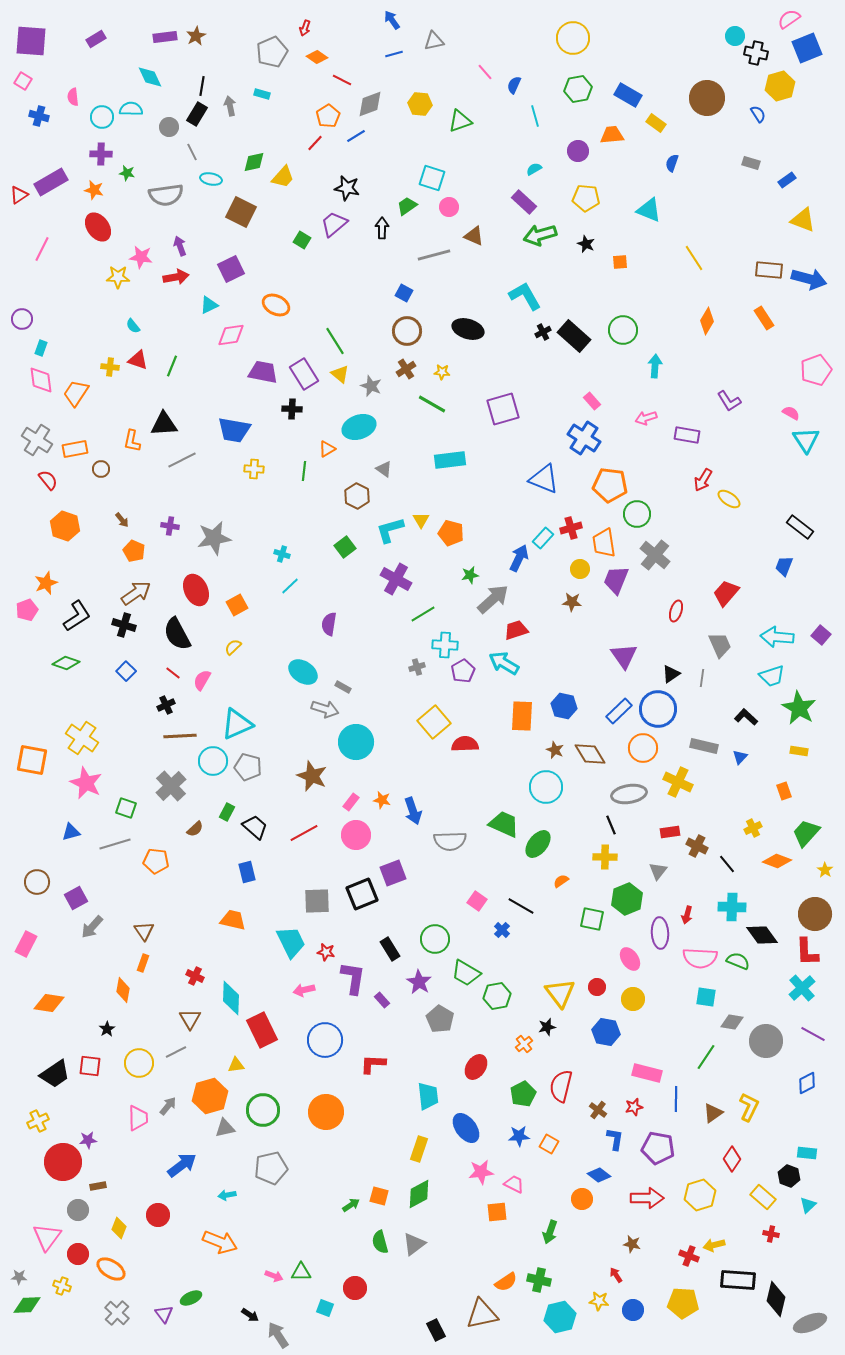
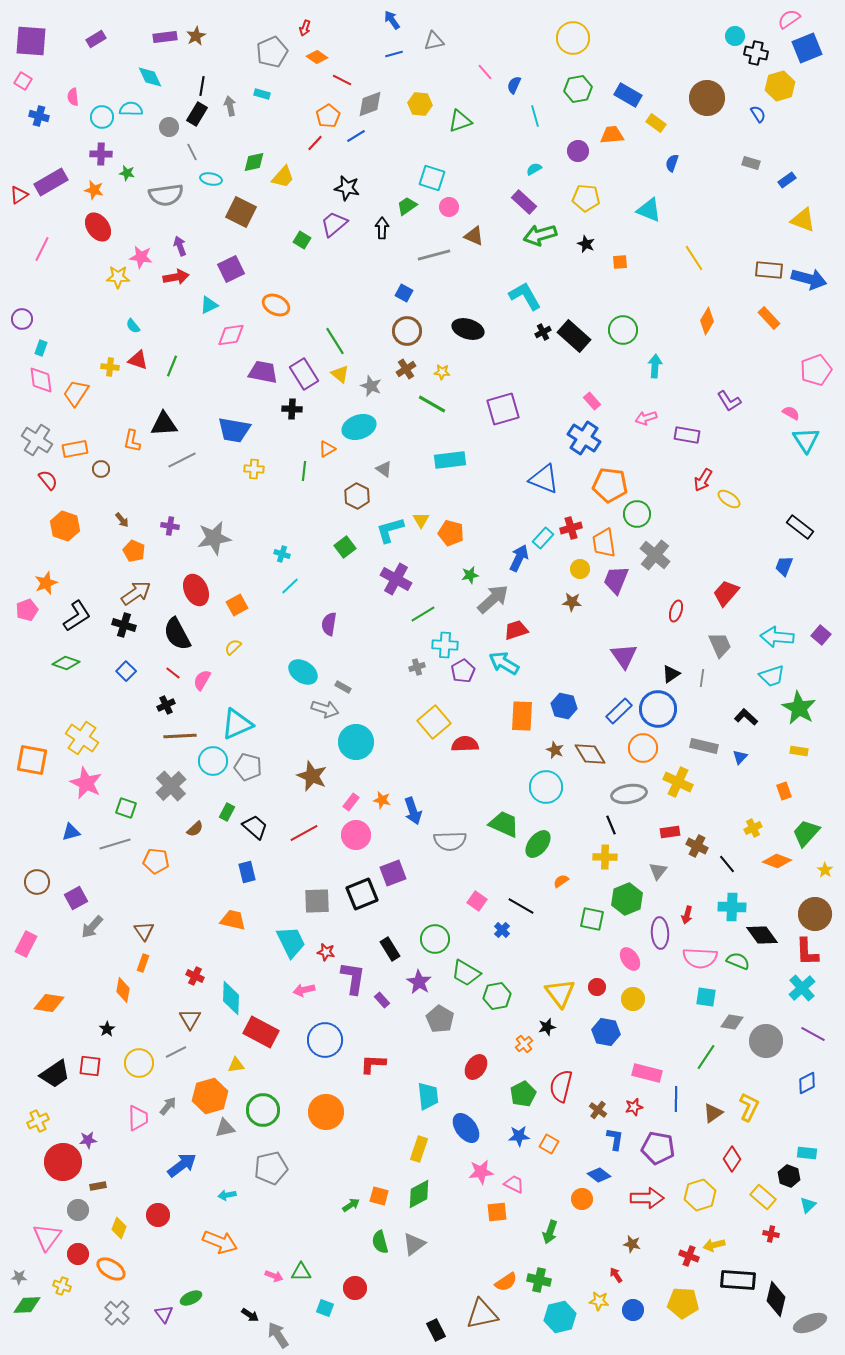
orange rectangle at (764, 318): moved 5 px right; rotated 10 degrees counterclockwise
red rectangle at (262, 1030): moved 1 px left, 2 px down; rotated 36 degrees counterclockwise
